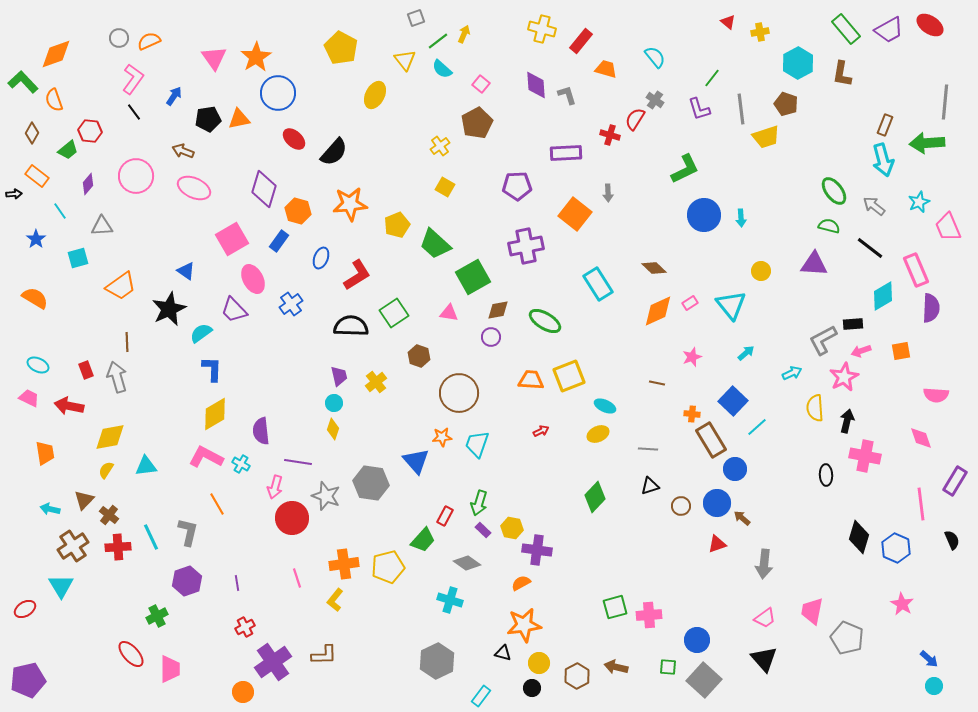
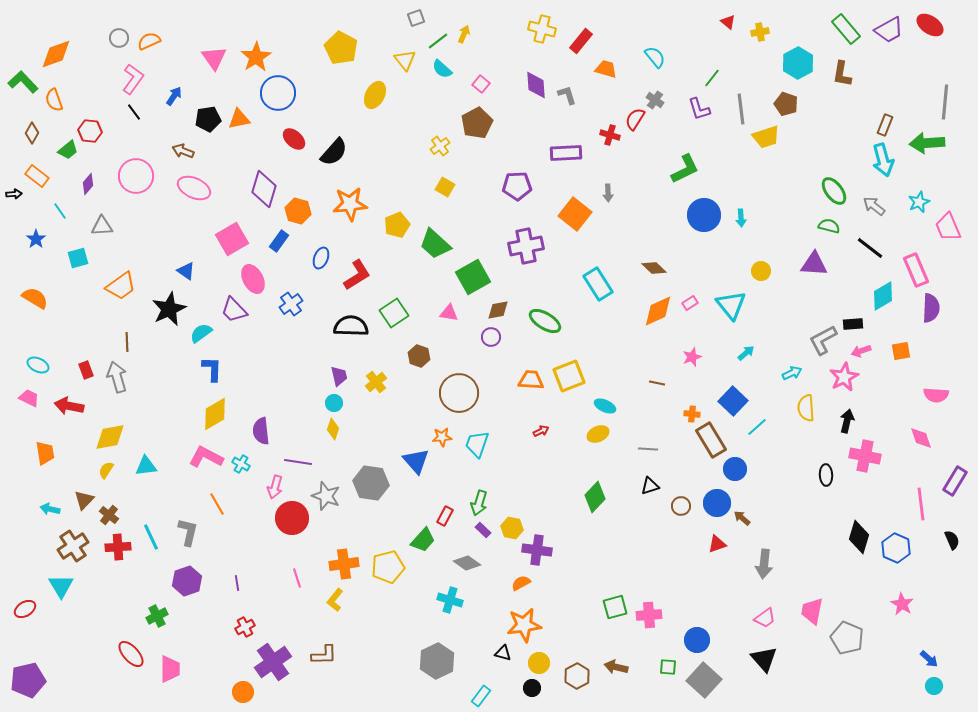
yellow semicircle at (815, 408): moved 9 px left
